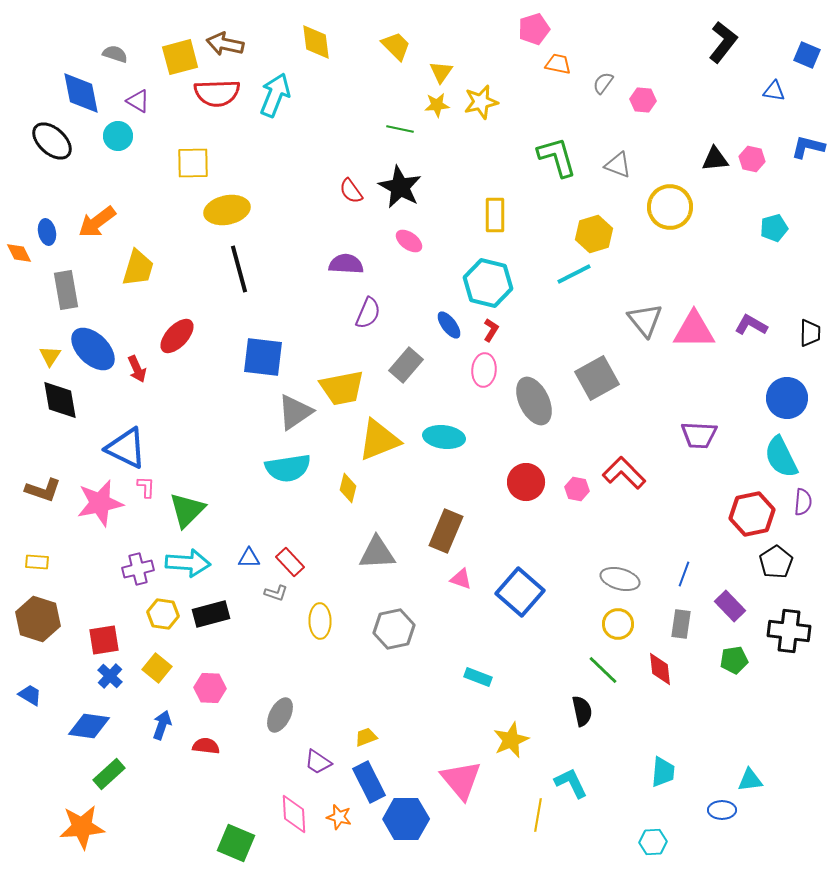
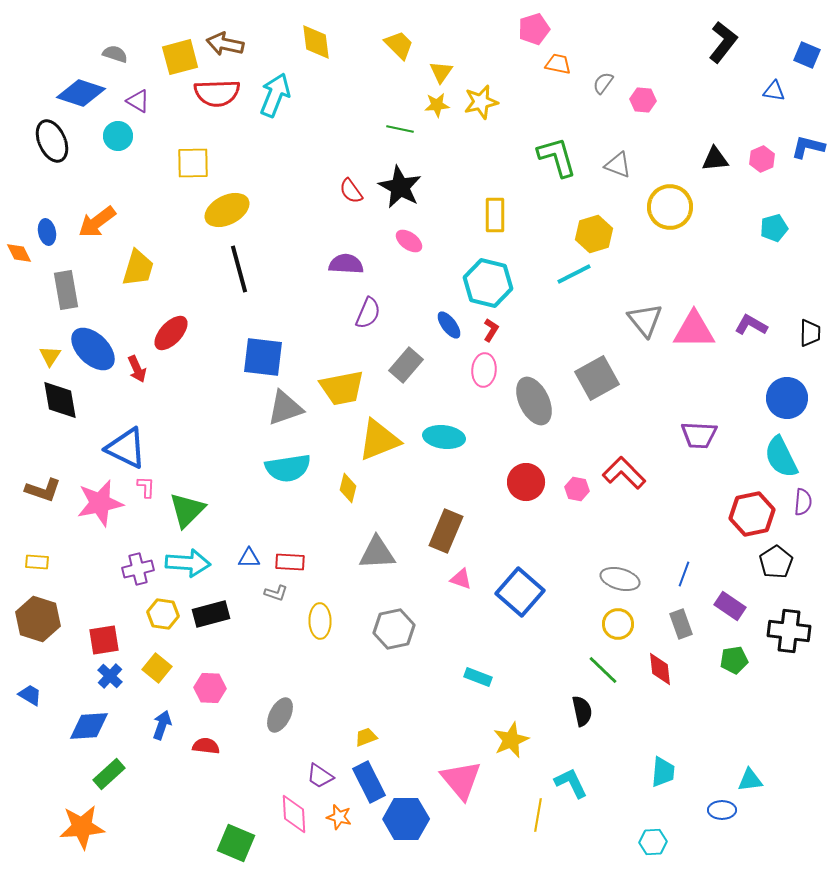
yellow trapezoid at (396, 46): moved 3 px right, 1 px up
blue diamond at (81, 93): rotated 60 degrees counterclockwise
black ellipse at (52, 141): rotated 24 degrees clockwise
pink hexagon at (752, 159): moved 10 px right; rotated 25 degrees clockwise
yellow ellipse at (227, 210): rotated 15 degrees counterclockwise
red ellipse at (177, 336): moved 6 px left, 3 px up
gray triangle at (295, 412): moved 10 px left, 4 px up; rotated 15 degrees clockwise
red rectangle at (290, 562): rotated 44 degrees counterclockwise
purple rectangle at (730, 606): rotated 12 degrees counterclockwise
gray rectangle at (681, 624): rotated 28 degrees counterclockwise
blue diamond at (89, 726): rotated 12 degrees counterclockwise
purple trapezoid at (318, 762): moved 2 px right, 14 px down
